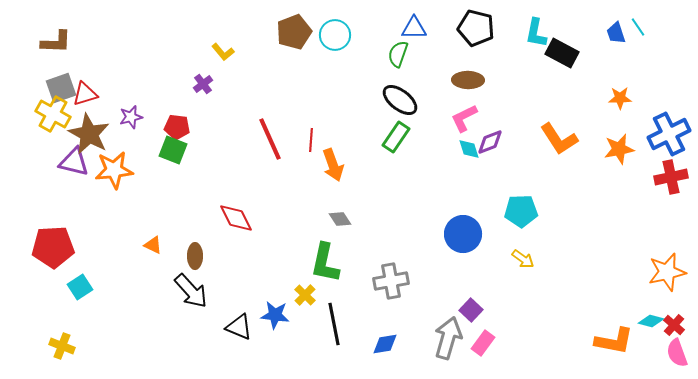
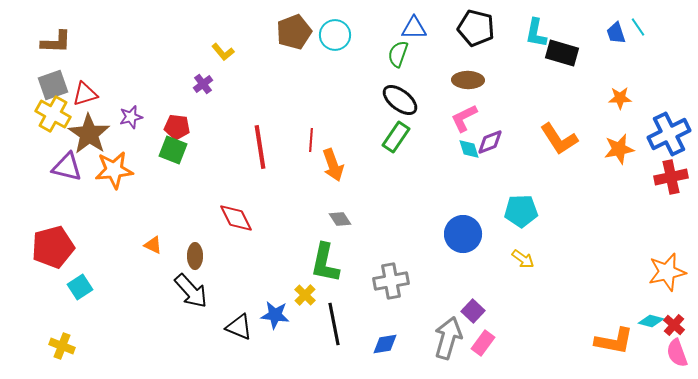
black rectangle at (562, 53): rotated 12 degrees counterclockwise
gray square at (61, 88): moved 8 px left, 3 px up
brown star at (89, 134): rotated 6 degrees clockwise
red line at (270, 139): moved 10 px left, 8 px down; rotated 15 degrees clockwise
purple triangle at (74, 162): moved 7 px left, 5 px down
red pentagon at (53, 247): rotated 12 degrees counterclockwise
purple square at (471, 310): moved 2 px right, 1 px down
